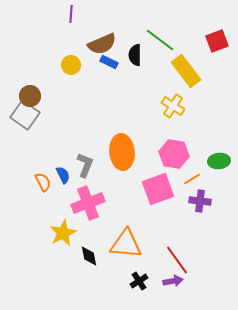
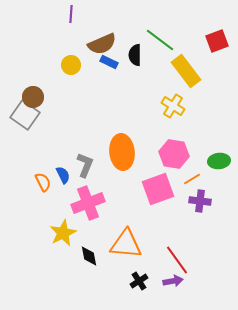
brown circle: moved 3 px right, 1 px down
